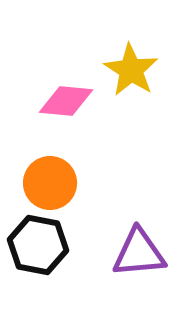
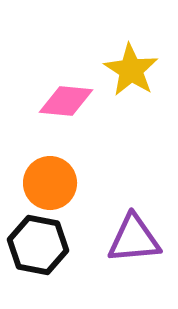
purple triangle: moved 5 px left, 14 px up
